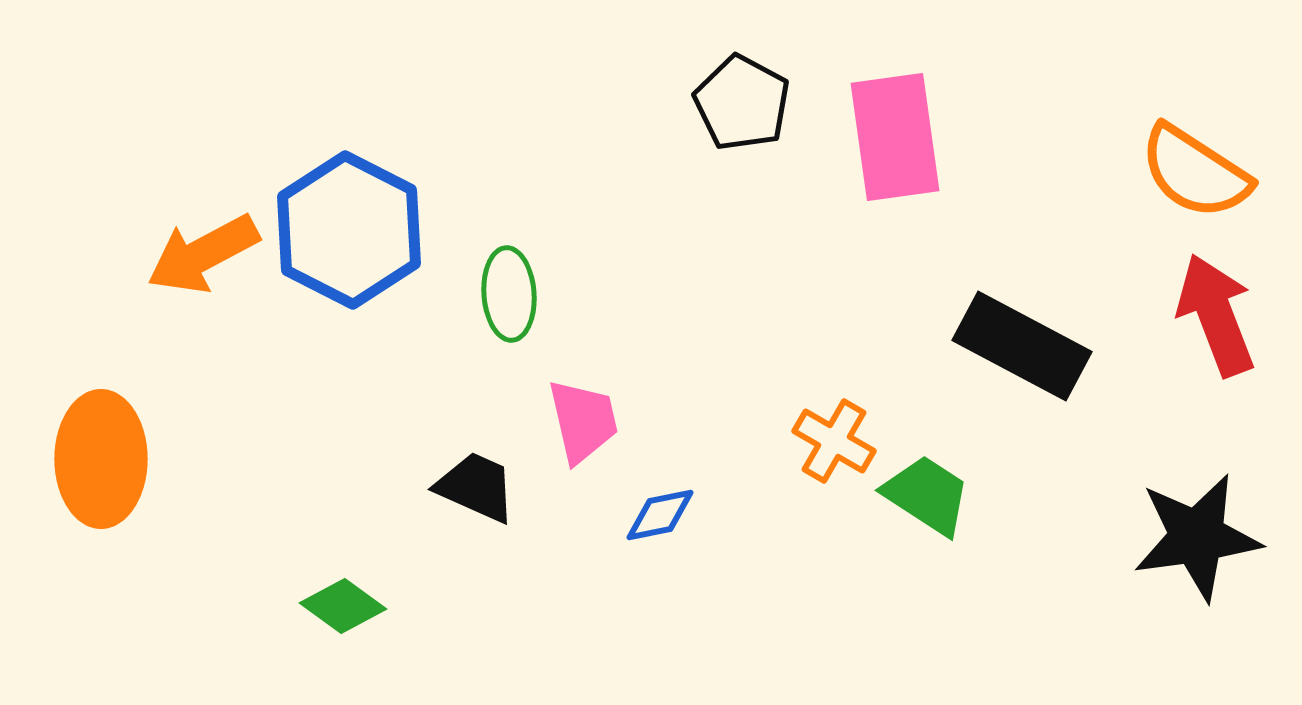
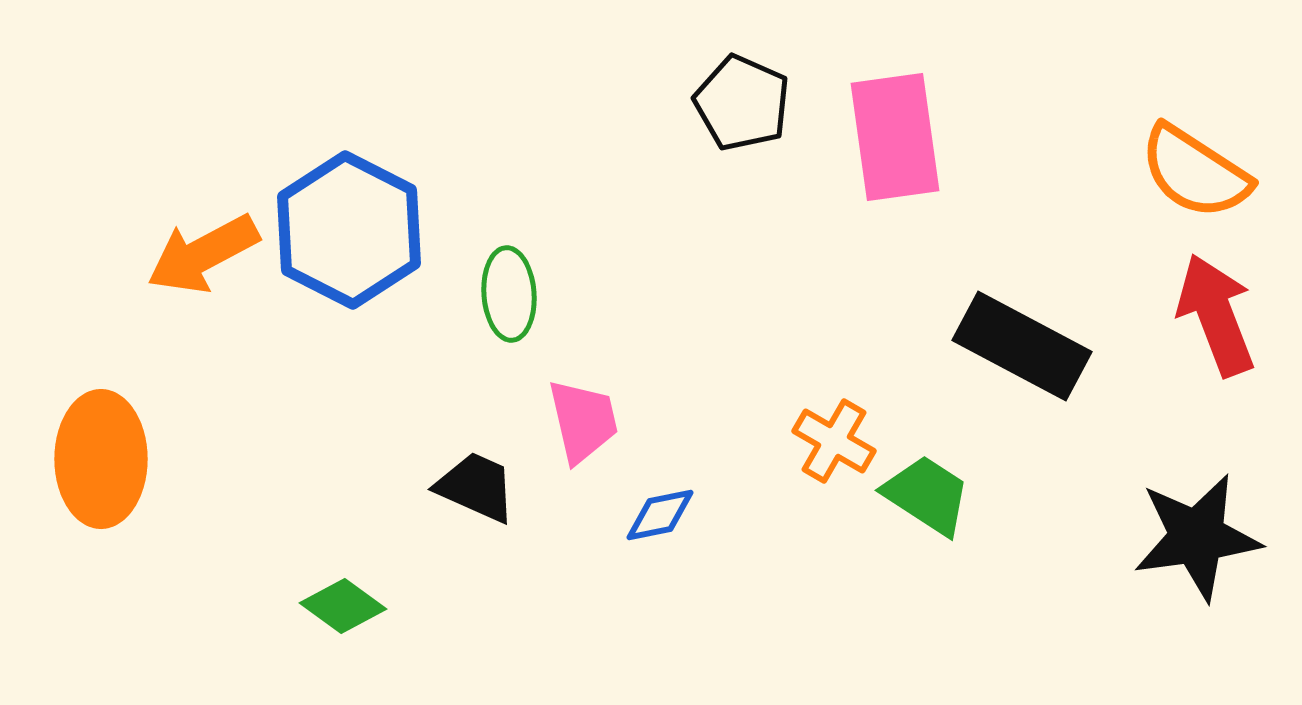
black pentagon: rotated 4 degrees counterclockwise
